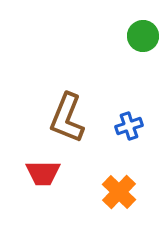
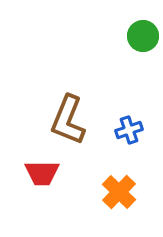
brown L-shape: moved 1 px right, 2 px down
blue cross: moved 4 px down
red trapezoid: moved 1 px left
